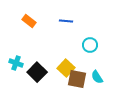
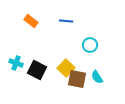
orange rectangle: moved 2 px right
black square: moved 2 px up; rotated 18 degrees counterclockwise
